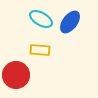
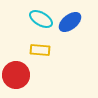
blue ellipse: rotated 15 degrees clockwise
